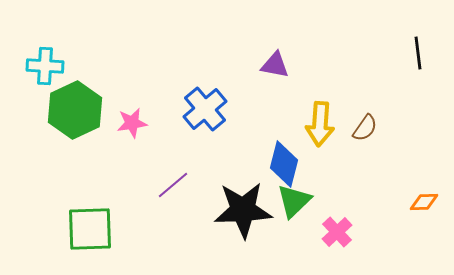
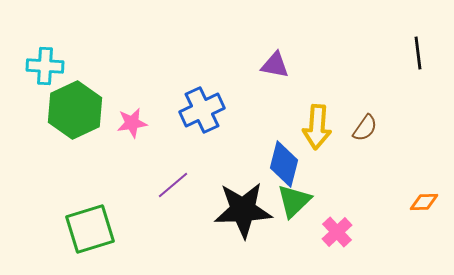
blue cross: moved 3 px left, 1 px down; rotated 15 degrees clockwise
yellow arrow: moved 3 px left, 3 px down
green square: rotated 15 degrees counterclockwise
